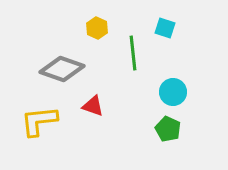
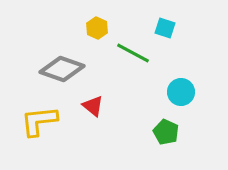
green line: rotated 56 degrees counterclockwise
cyan circle: moved 8 px right
red triangle: rotated 20 degrees clockwise
green pentagon: moved 2 px left, 3 px down
